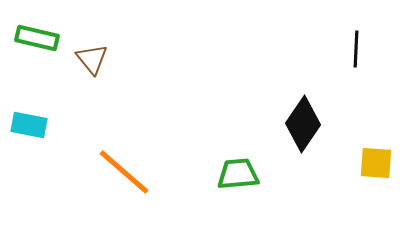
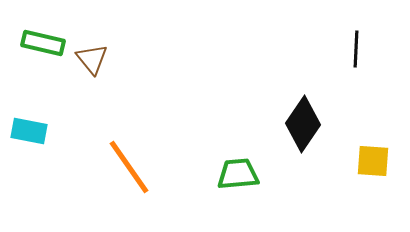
green rectangle: moved 6 px right, 5 px down
cyan rectangle: moved 6 px down
yellow square: moved 3 px left, 2 px up
orange line: moved 5 px right, 5 px up; rotated 14 degrees clockwise
